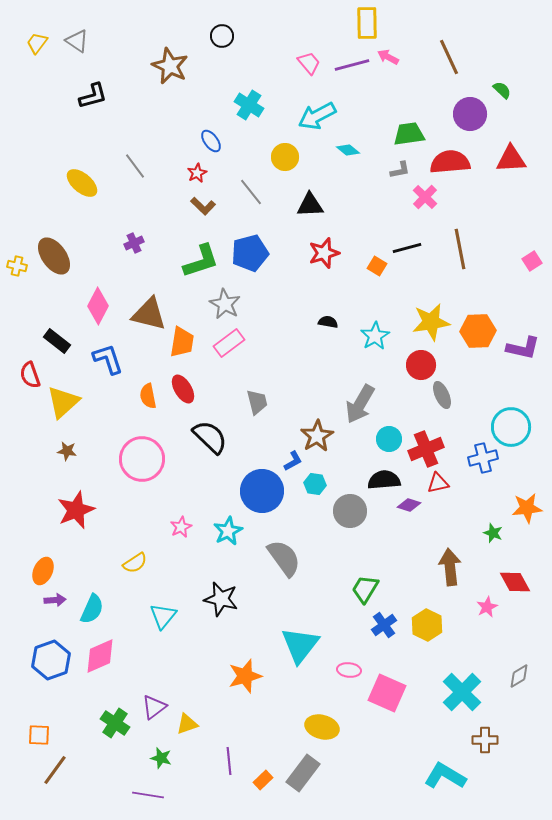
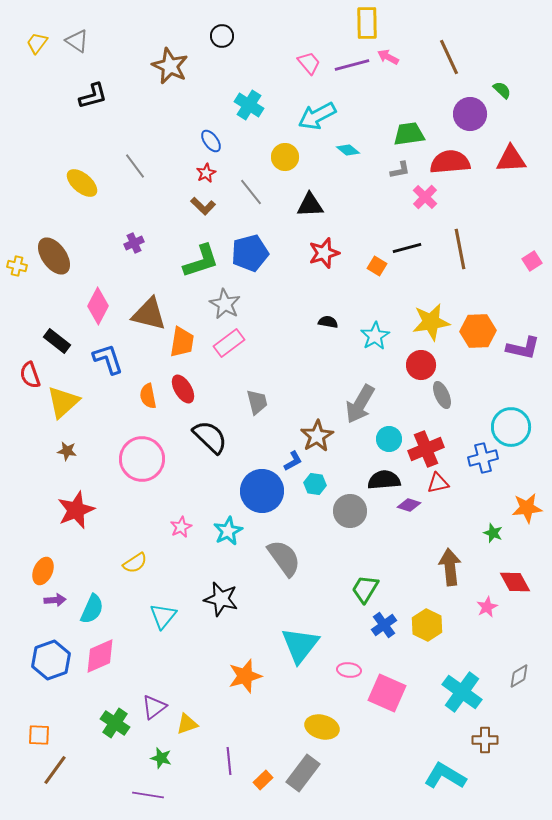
red star at (197, 173): moved 9 px right
cyan cross at (462, 692): rotated 9 degrees counterclockwise
